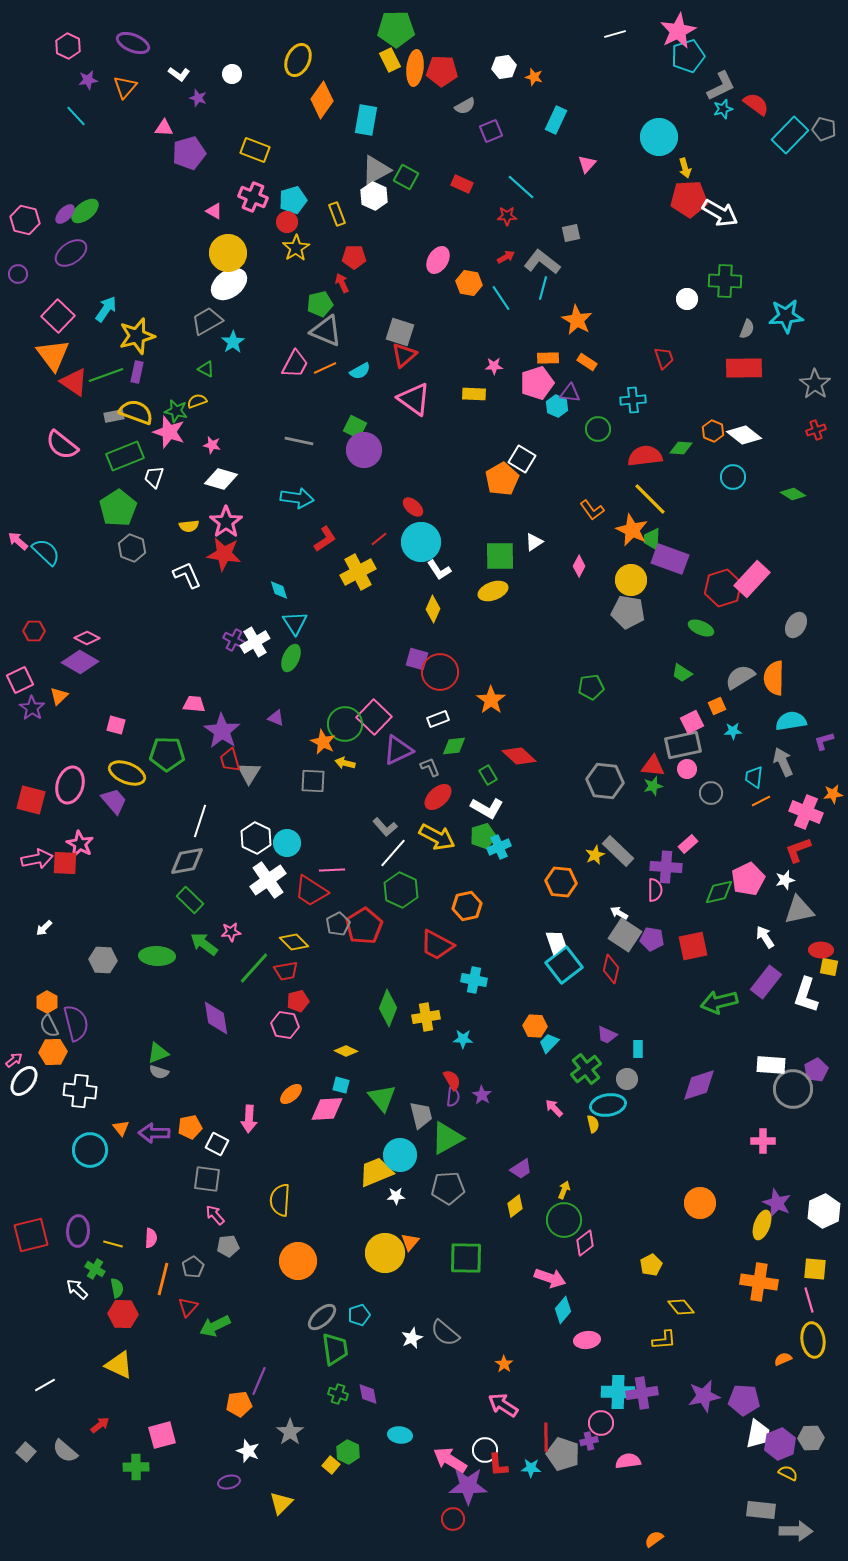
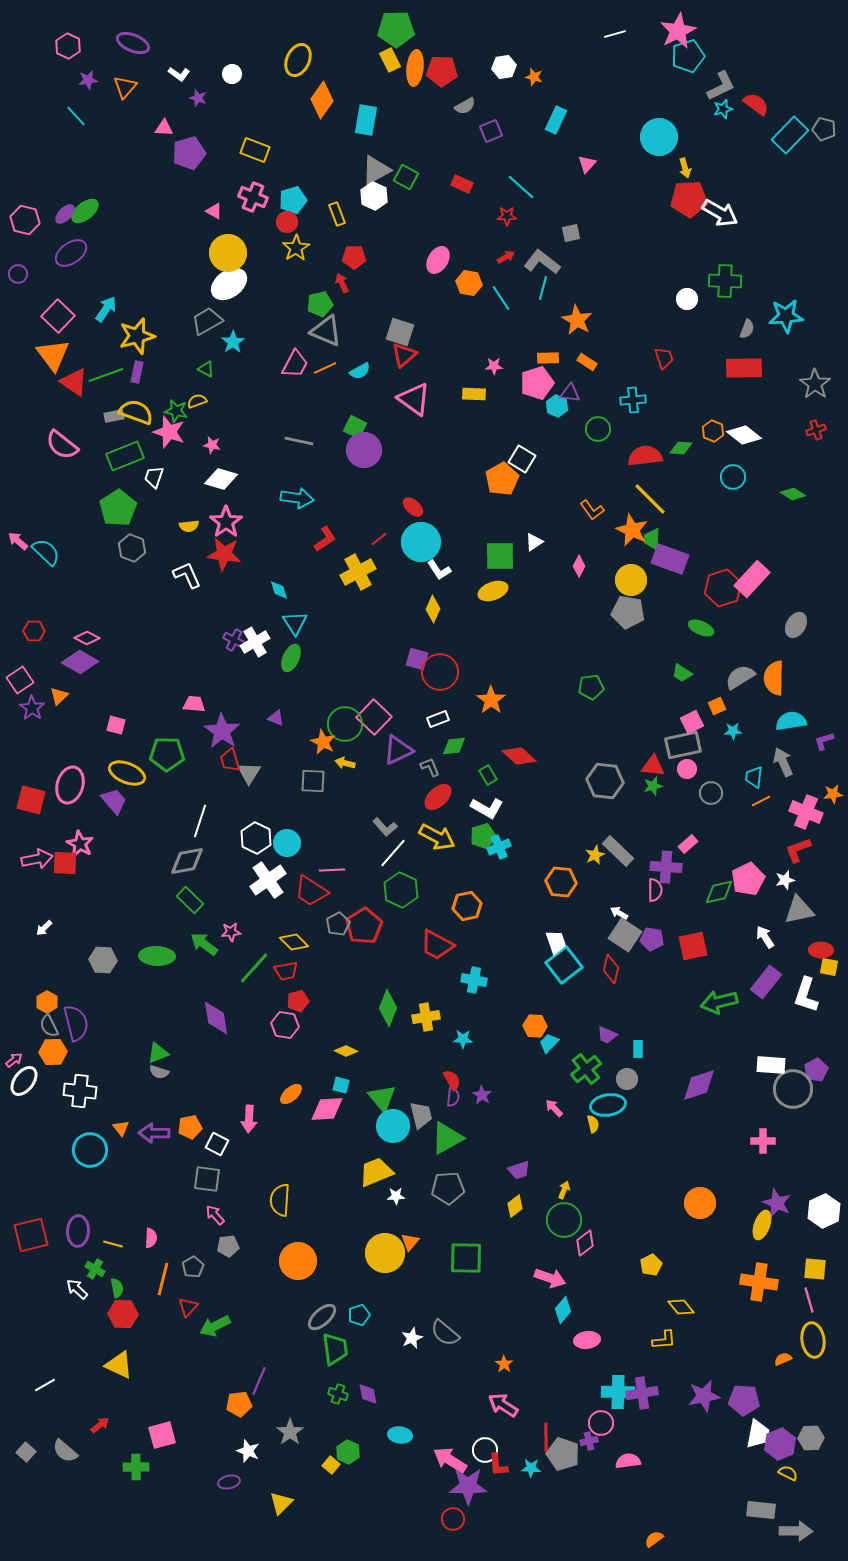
pink square at (20, 680): rotated 8 degrees counterclockwise
cyan circle at (400, 1155): moved 7 px left, 29 px up
purple trapezoid at (521, 1169): moved 2 px left, 1 px down; rotated 15 degrees clockwise
